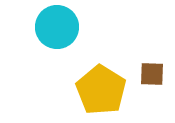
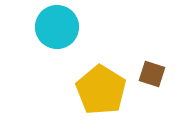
brown square: rotated 16 degrees clockwise
